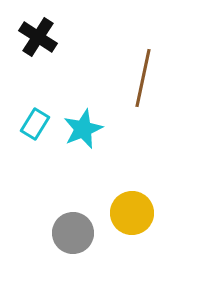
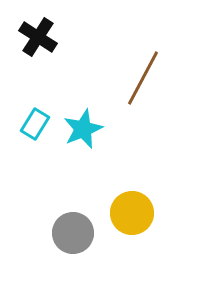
brown line: rotated 16 degrees clockwise
